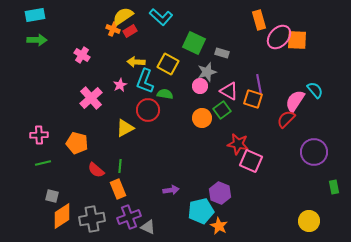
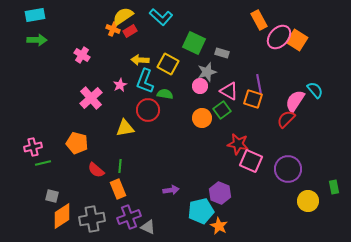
orange rectangle at (259, 20): rotated 12 degrees counterclockwise
orange square at (297, 40): rotated 30 degrees clockwise
yellow arrow at (136, 62): moved 4 px right, 2 px up
yellow triangle at (125, 128): rotated 18 degrees clockwise
pink cross at (39, 135): moved 6 px left, 12 px down; rotated 12 degrees counterclockwise
purple circle at (314, 152): moved 26 px left, 17 px down
yellow circle at (309, 221): moved 1 px left, 20 px up
